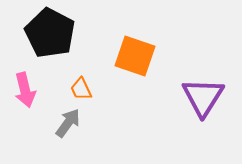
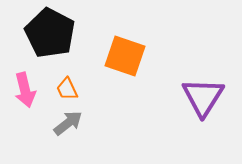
orange square: moved 10 px left
orange trapezoid: moved 14 px left
gray arrow: rotated 16 degrees clockwise
